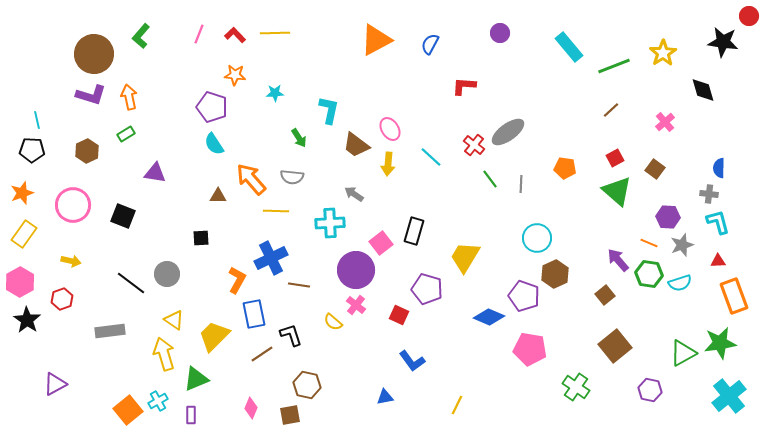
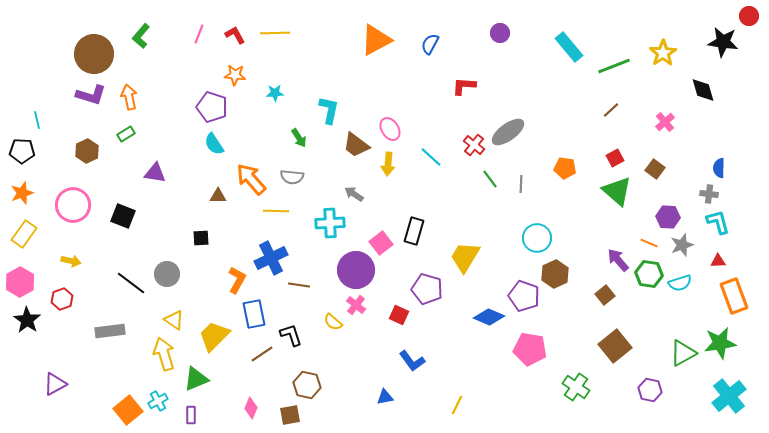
red L-shape at (235, 35): rotated 15 degrees clockwise
black pentagon at (32, 150): moved 10 px left, 1 px down
